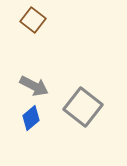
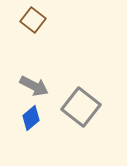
gray square: moved 2 px left
